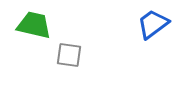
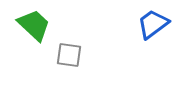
green trapezoid: rotated 30 degrees clockwise
